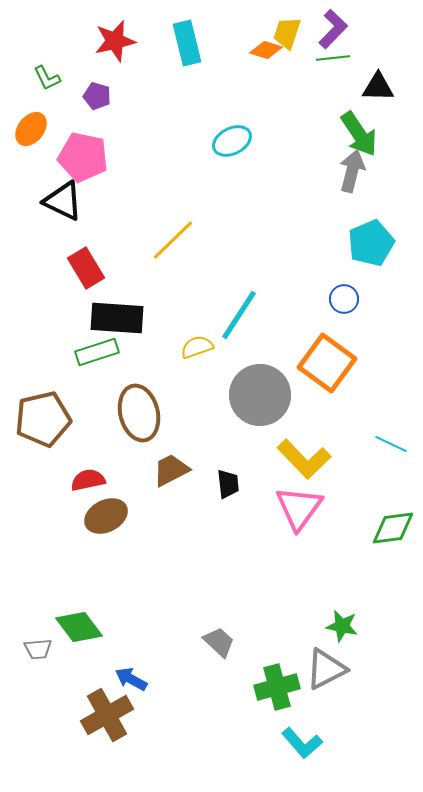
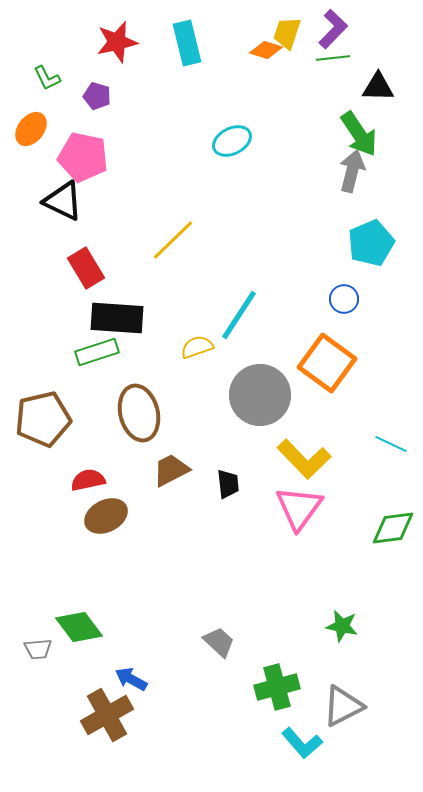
red star at (115, 41): moved 2 px right, 1 px down
gray triangle at (326, 669): moved 17 px right, 37 px down
